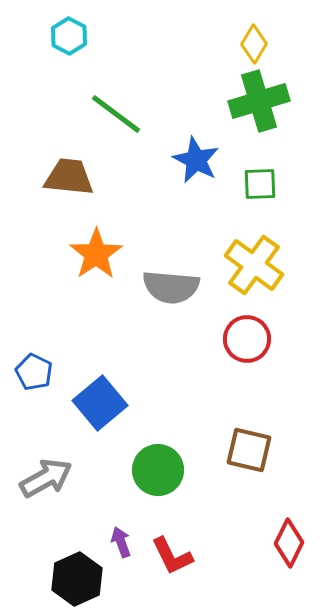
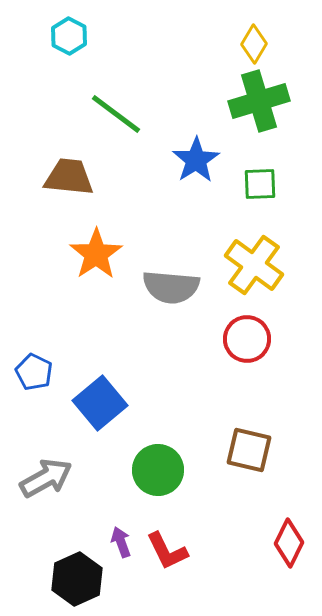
blue star: rotated 12 degrees clockwise
red L-shape: moved 5 px left, 5 px up
